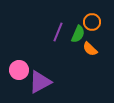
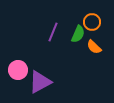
purple line: moved 5 px left
orange semicircle: moved 4 px right, 2 px up
pink circle: moved 1 px left
